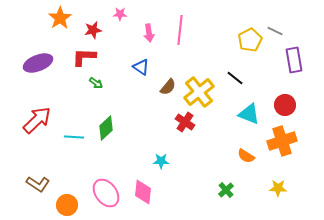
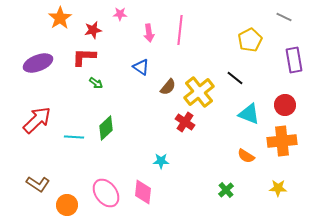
gray line: moved 9 px right, 14 px up
orange cross: rotated 12 degrees clockwise
